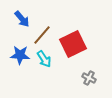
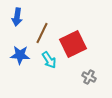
blue arrow: moved 5 px left, 2 px up; rotated 48 degrees clockwise
brown line: moved 2 px up; rotated 15 degrees counterclockwise
cyan arrow: moved 5 px right, 1 px down
gray cross: moved 1 px up
